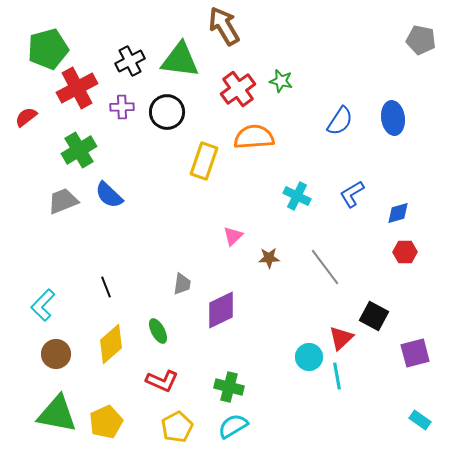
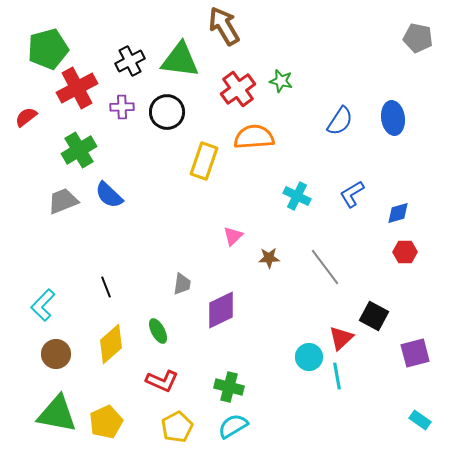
gray pentagon at (421, 40): moved 3 px left, 2 px up
